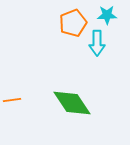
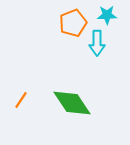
orange line: moved 9 px right; rotated 48 degrees counterclockwise
